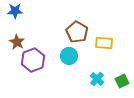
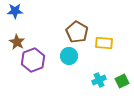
cyan cross: moved 2 px right, 1 px down; rotated 24 degrees clockwise
